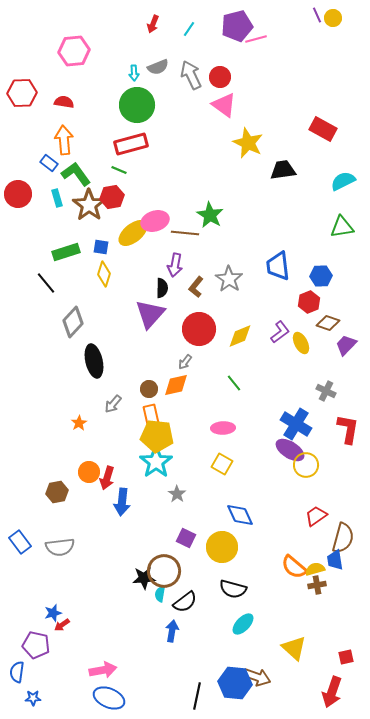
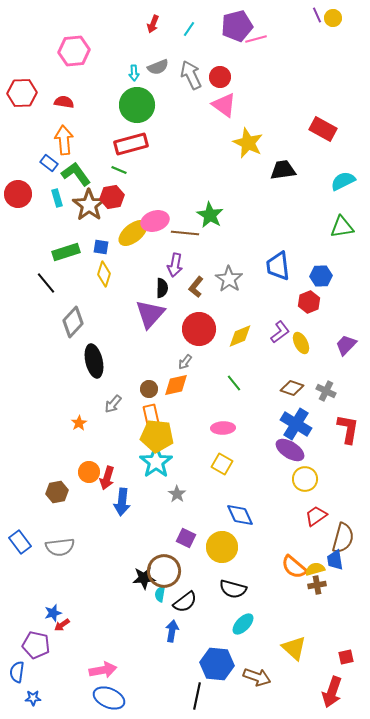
brown diamond at (328, 323): moved 36 px left, 65 px down
yellow circle at (306, 465): moved 1 px left, 14 px down
blue hexagon at (235, 683): moved 18 px left, 19 px up
